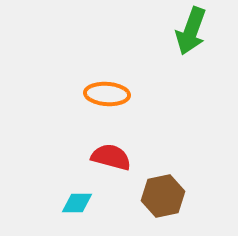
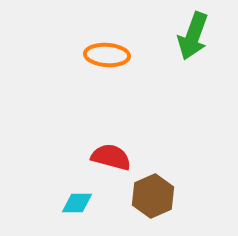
green arrow: moved 2 px right, 5 px down
orange ellipse: moved 39 px up
brown hexagon: moved 10 px left; rotated 12 degrees counterclockwise
